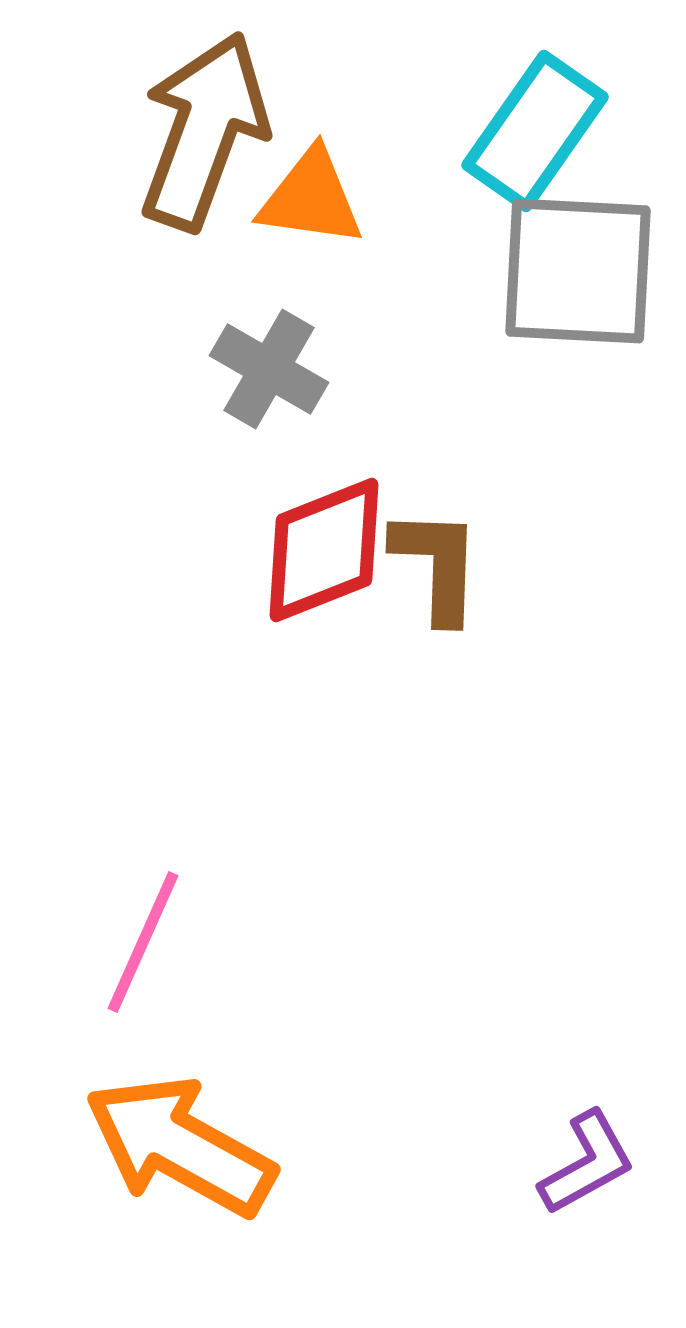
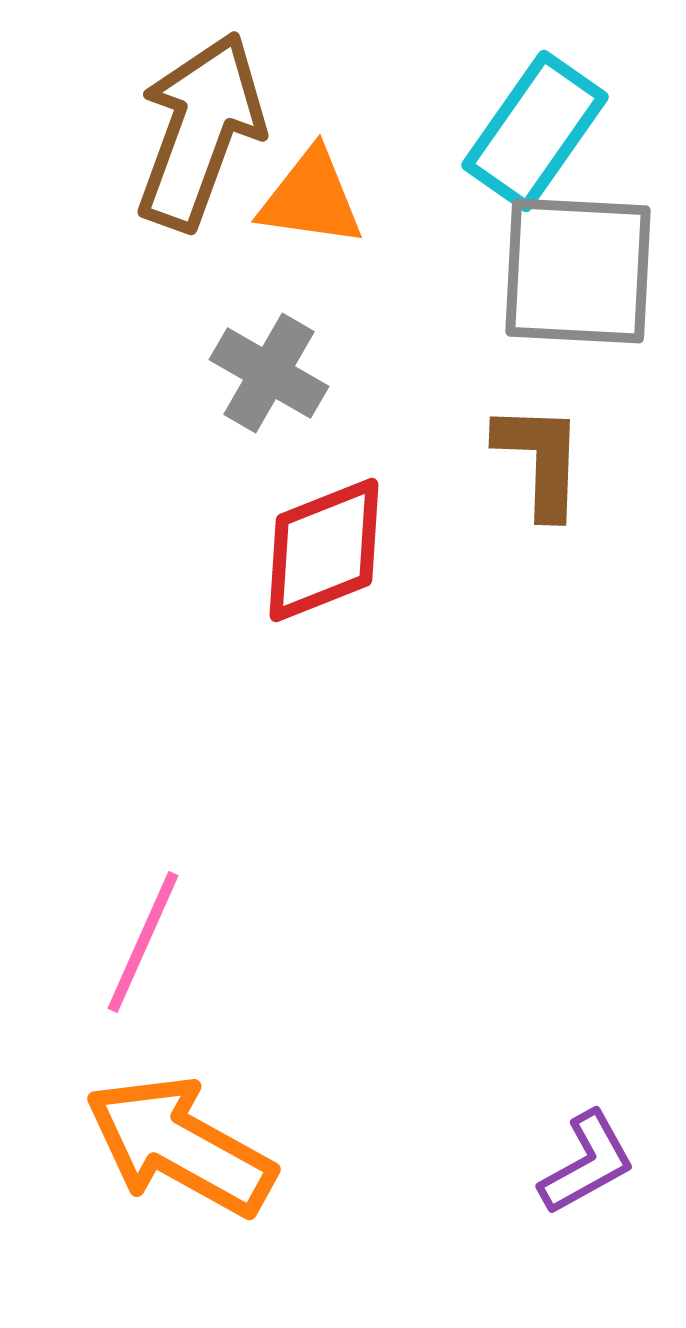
brown arrow: moved 4 px left
gray cross: moved 4 px down
brown L-shape: moved 103 px right, 105 px up
